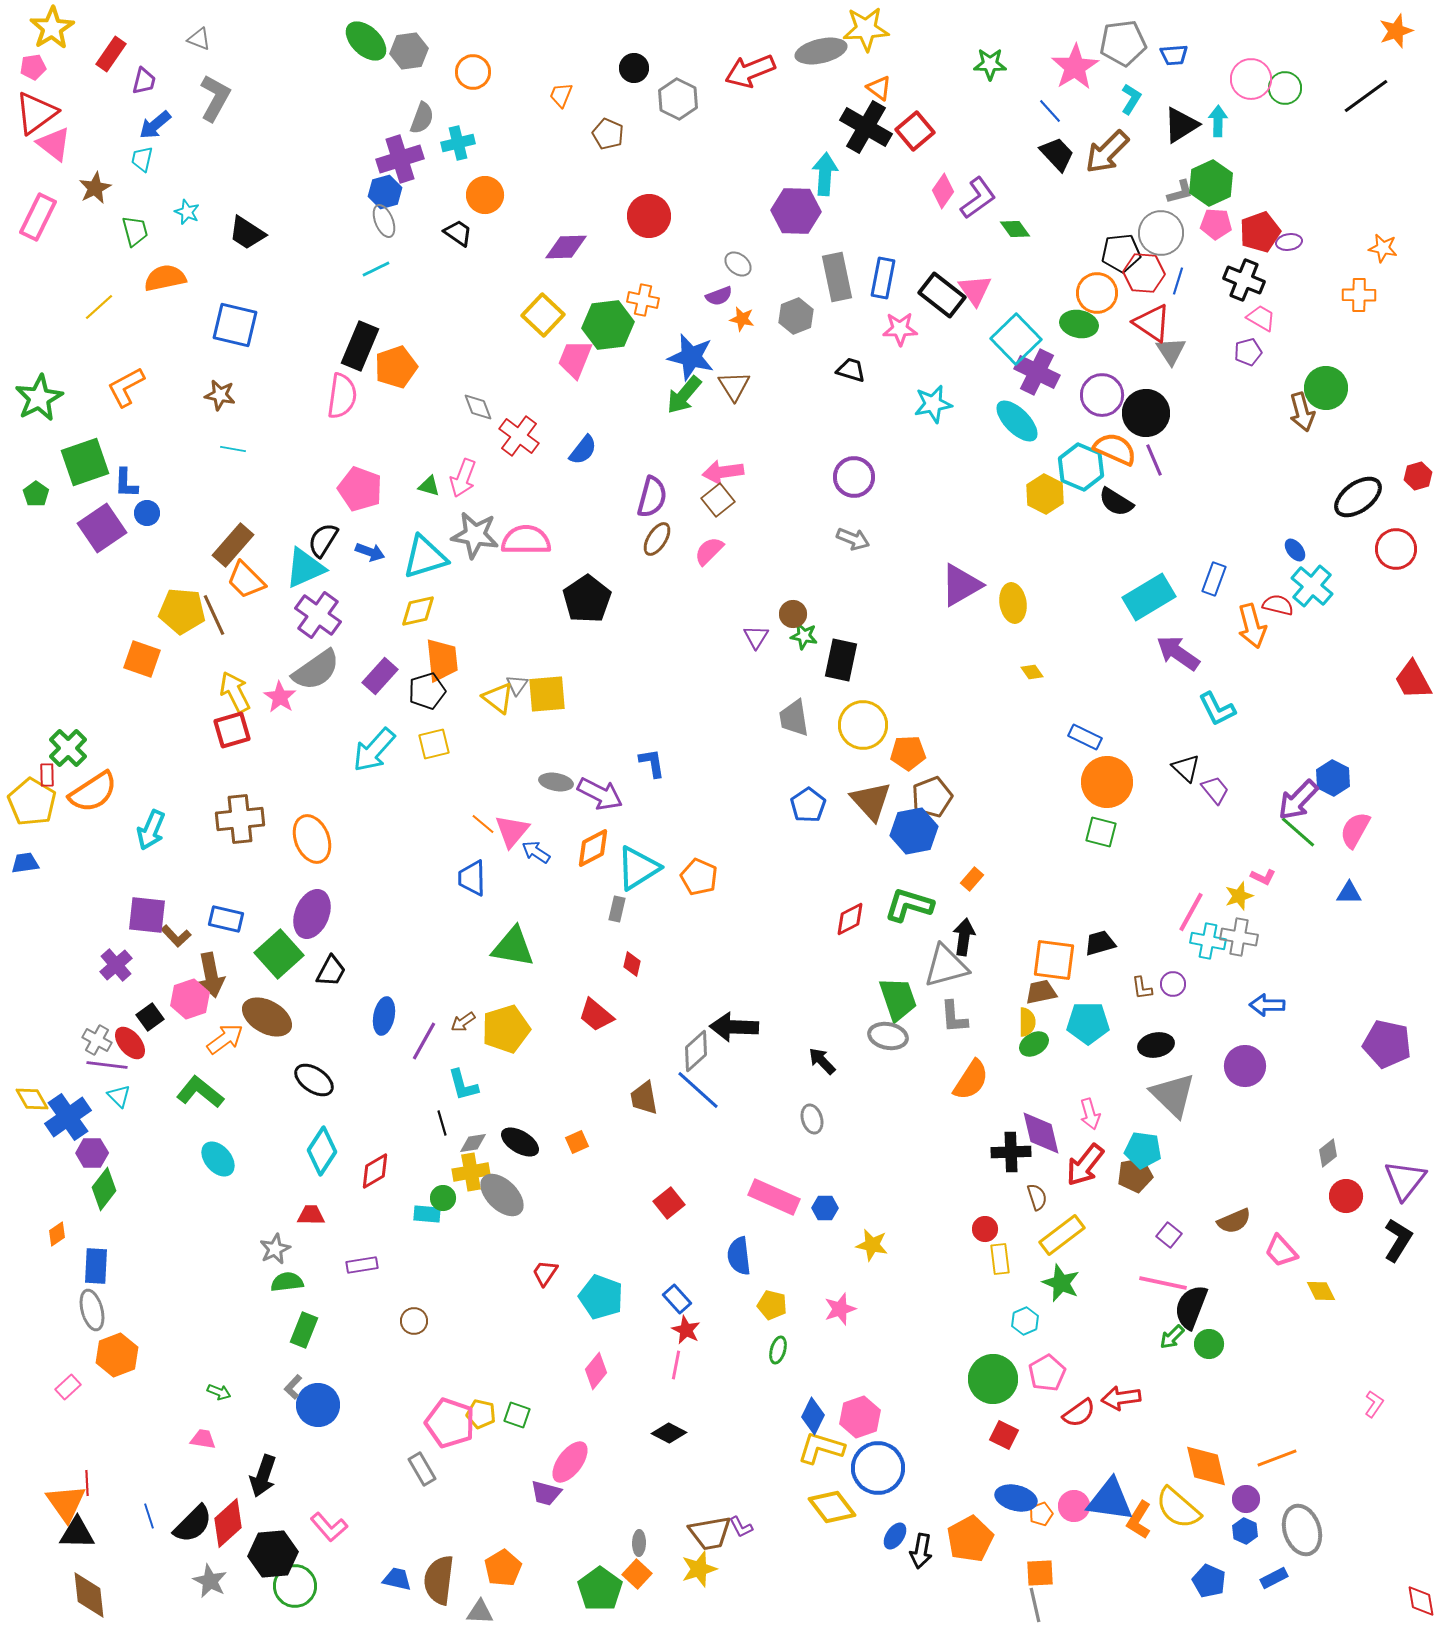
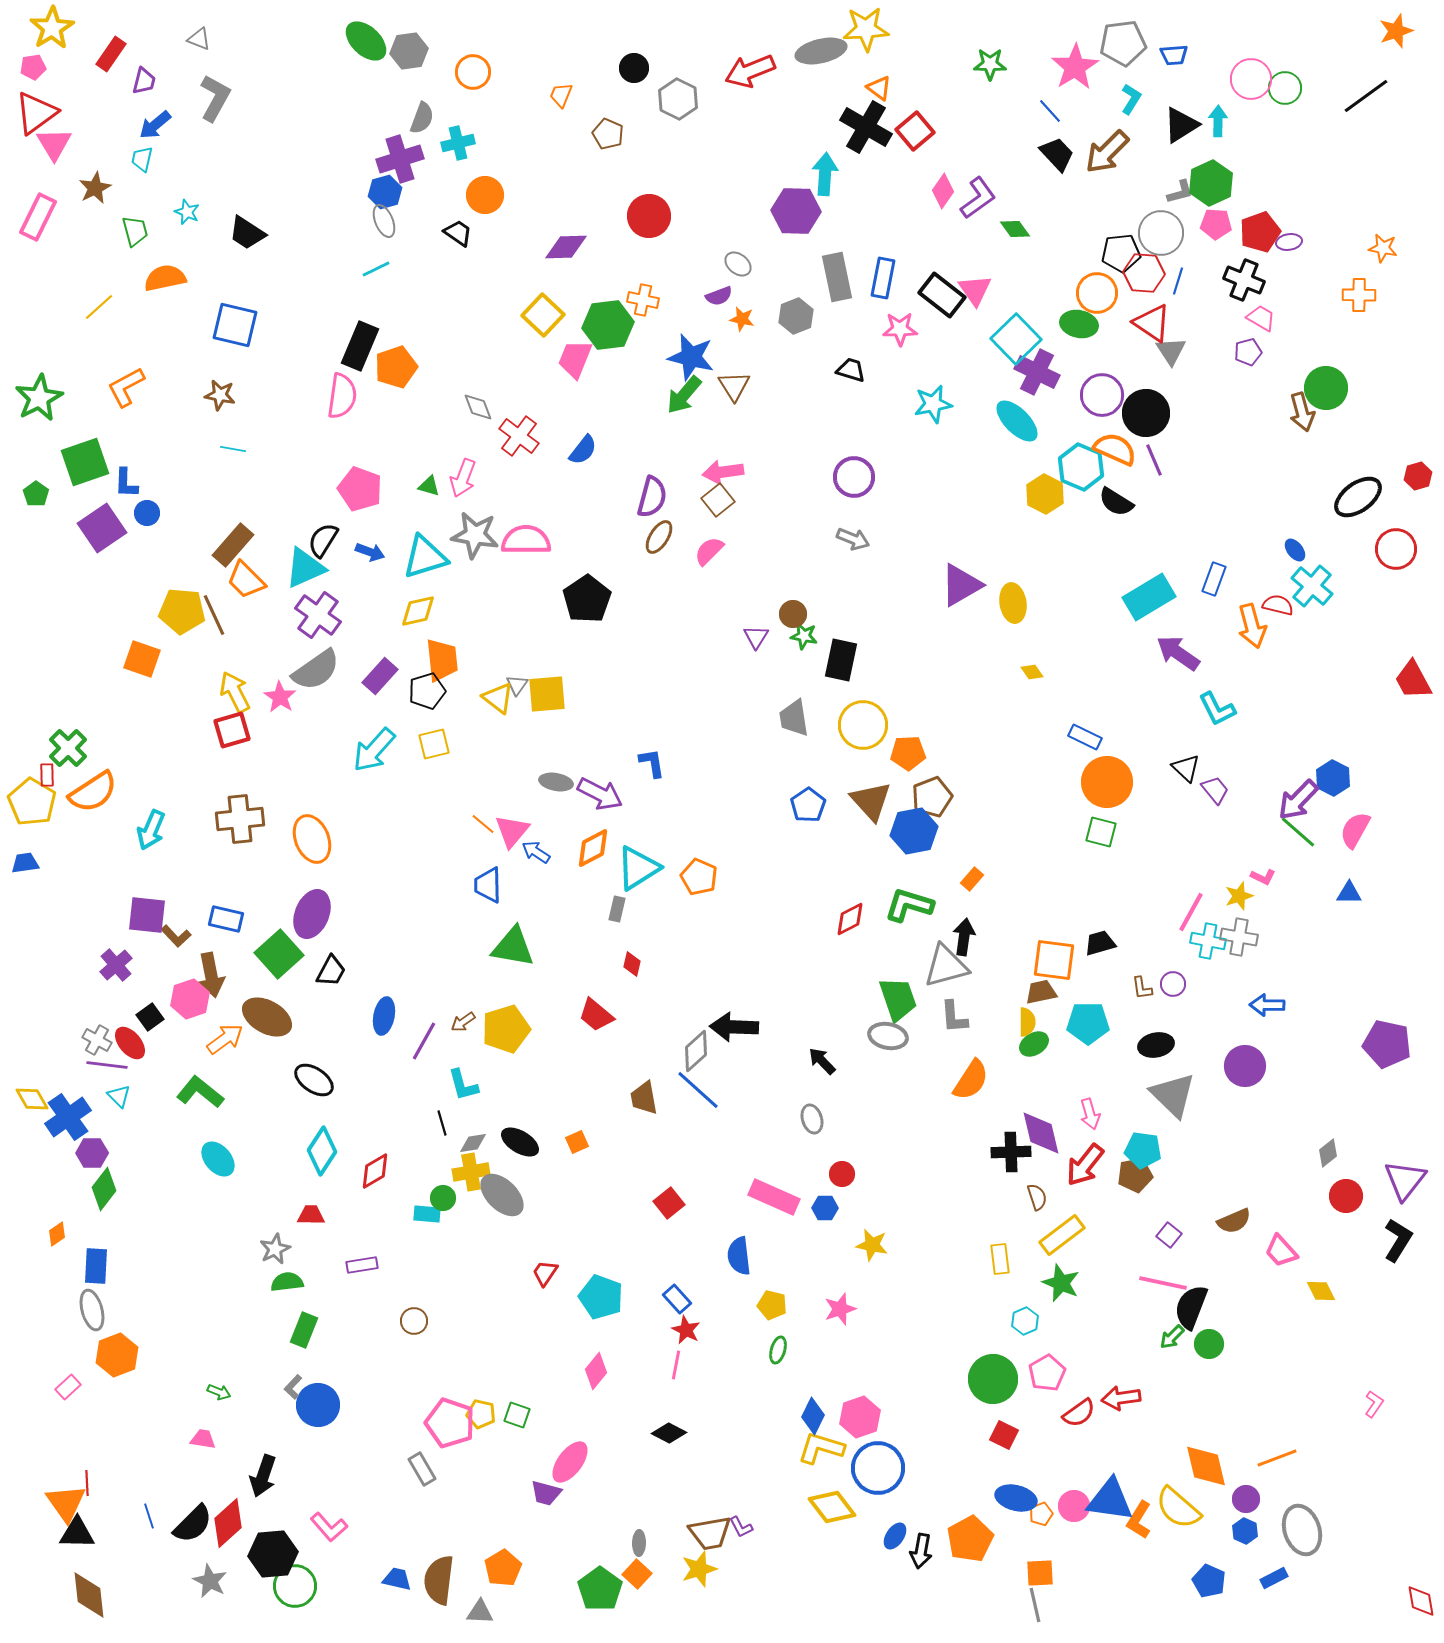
pink triangle at (54, 144): rotated 21 degrees clockwise
brown ellipse at (657, 539): moved 2 px right, 2 px up
blue trapezoid at (472, 878): moved 16 px right, 7 px down
red circle at (985, 1229): moved 143 px left, 55 px up
